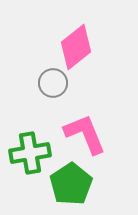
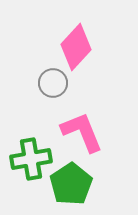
pink diamond: rotated 9 degrees counterclockwise
pink L-shape: moved 3 px left, 2 px up
green cross: moved 1 px right, 6 px down
